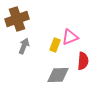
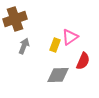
brown cross: moved 2 px left
pink triangle: rotated 12 degrees counterclockwise
red semicircle: rotated 18 degrees clockwise
